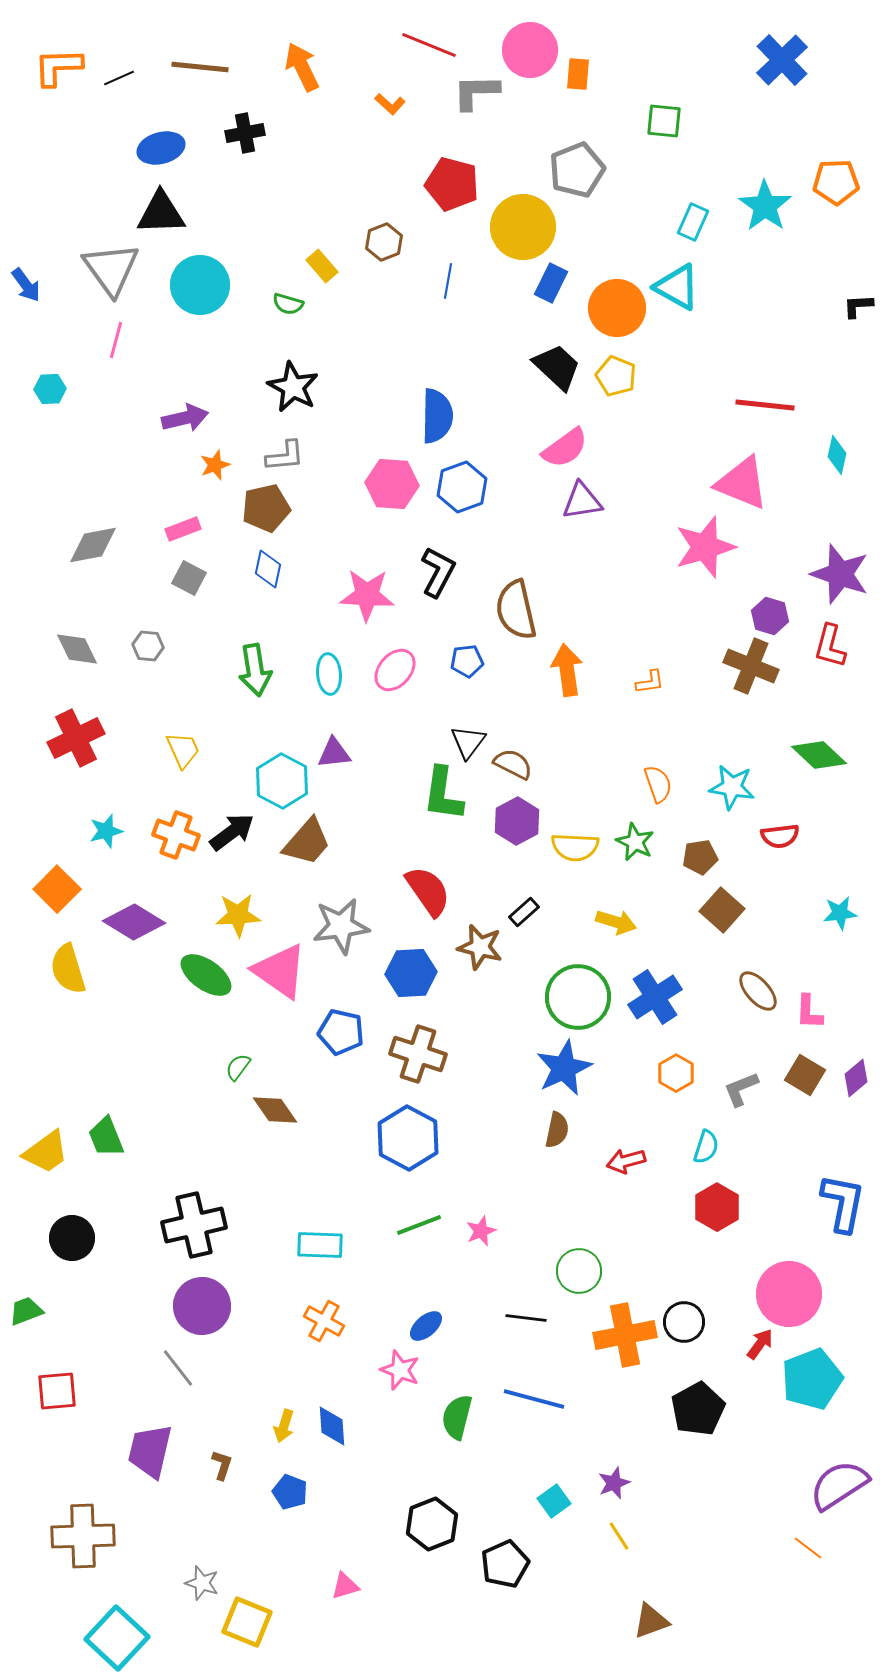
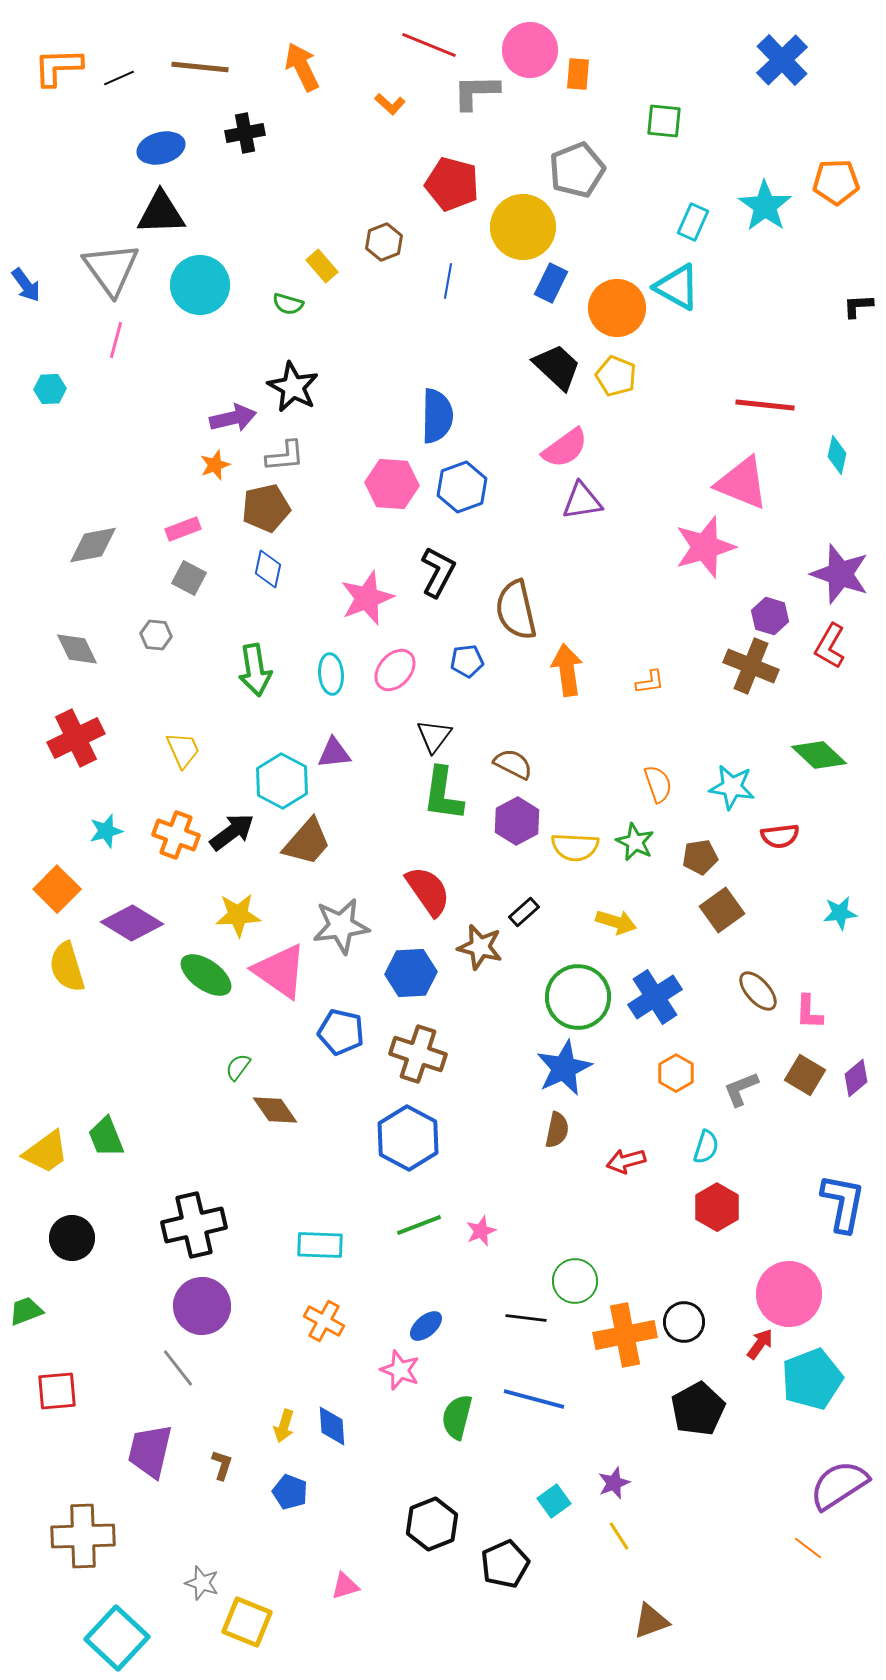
purple arrow at (185, 418): moved 48 px right
pink star at (367, 595): moved 3 px down; rotated 24 degrees counterclockwise
gray hexagon at (148, 646): moved 8 px right, 11 px up
red L-shape at (830, 646): rotated 15 degrees clockwise
cyan ellipse at (329, 674): moved 2 px right
black triangle at (468, 742): moved 34 px left, 6 px up
brown square at (722, 910): rotated 12 degrees clockwise
purple diamond at (134, 922): moved 2 px left, 1 px down
yellow semicircle at (68, 969): moved 1 px left, 2 px up
green circle at (579, 1271): moved 4 px left, 10 px down
